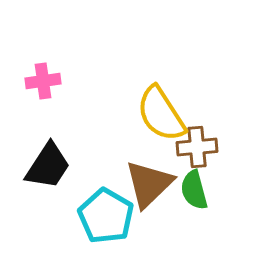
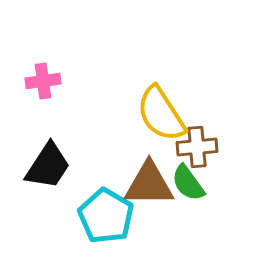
brown triangle: rotated 44 degrees clockwise
green semicircle: moved 6 px left, 7 px up; rotated 21 degrees counterclockwise
